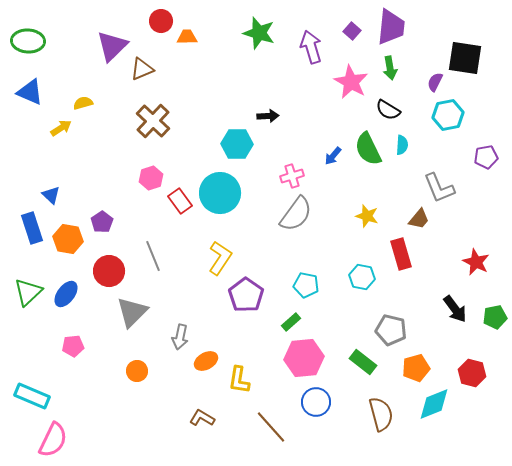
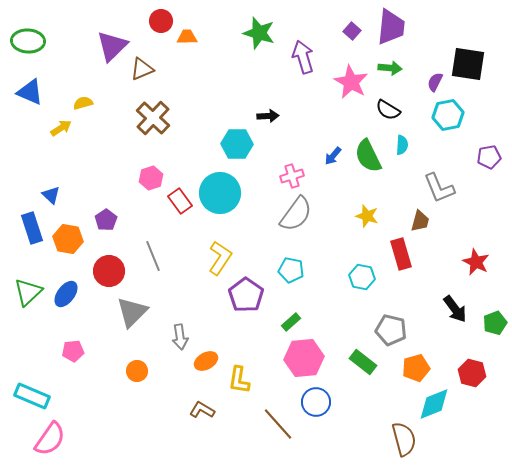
purple arrow at (311, 47): moved 8 px left, 10 px down
black square at (465, 58): moved 3 px right, 6 px down
green arrow at (390, 68): rotated 75 degrees counterclockwise
brown cross at (153, 121): moved 3 px up
green semicircle at (368, 149): moved 7 px down
purple pentagon at (486, 157): moved 3 px right
brown trapezoid at (419, 219): moved 1 px right, 2 px down; rotated 25 degrees counterclockwise
purple pentagon at (102, 222): moved 4 px right, 2 px up
cyan pentagon at (306, 285): moved 15 px left, 15 px up
green pentagon at (495, 317): moved 6 px down; rotated 10 degrees counterclockwise
gray arrow at (180, 337): rotated 20 degrees counterclockwise
pink pentagon at (73, 346): moved 5 px down
brown semicircle at (381, 414): moved 23 px right, 25 px down
brown L-shape at (202, 418): moved 8 px up
brown line at (271, 427): moved 7 px right, 3 px up
pink semicircle at (53, 440): moved 3 px left, 1 px up; rotated 9 degrees clockwise
